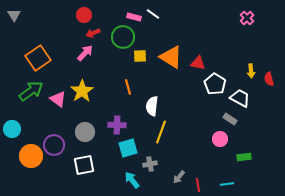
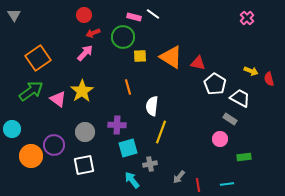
yellow arrow: rotated 64 degrees counterclockwise
